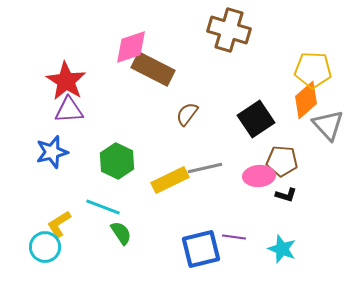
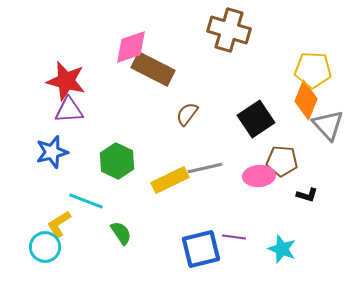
red star: rotated 18 degrees counterclockwise
orange diamond: rotated 27 degrees counterclockwise
black L-shape: moved 21 px right
cyan line: moved 17 px left, 6 px up
